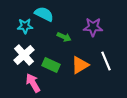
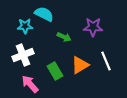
white cross: moved 1 px left; rotated 20 degrees clockwise
green rectangle: moved 4 px right, 6 px down; rotated 36 degrees clockwise
pink arrow: moved 3 px left, 1 px down; rotated 12 degrees counterclockwise
